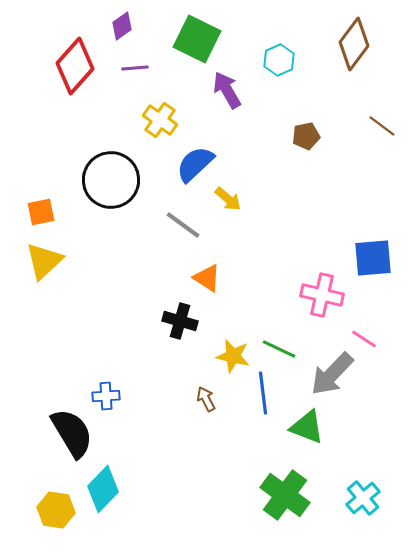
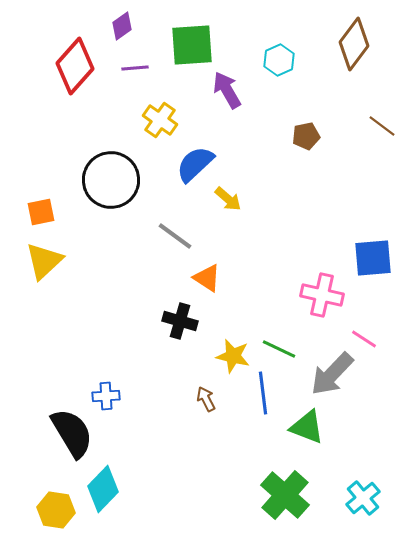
green square: moved 5 px left, 6 px down; rotated 30 degrees counterclockwise
gray line: moved 8 px left, 11 px down
green cross: rotated 6 degrees clockwise
